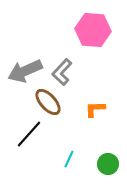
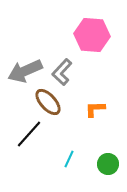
pink hexagon: moved 1 px left, 5 px down
